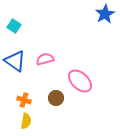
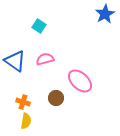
cyan square: moved 25 px right
orange cross: moved 1 px left, 2 px down
